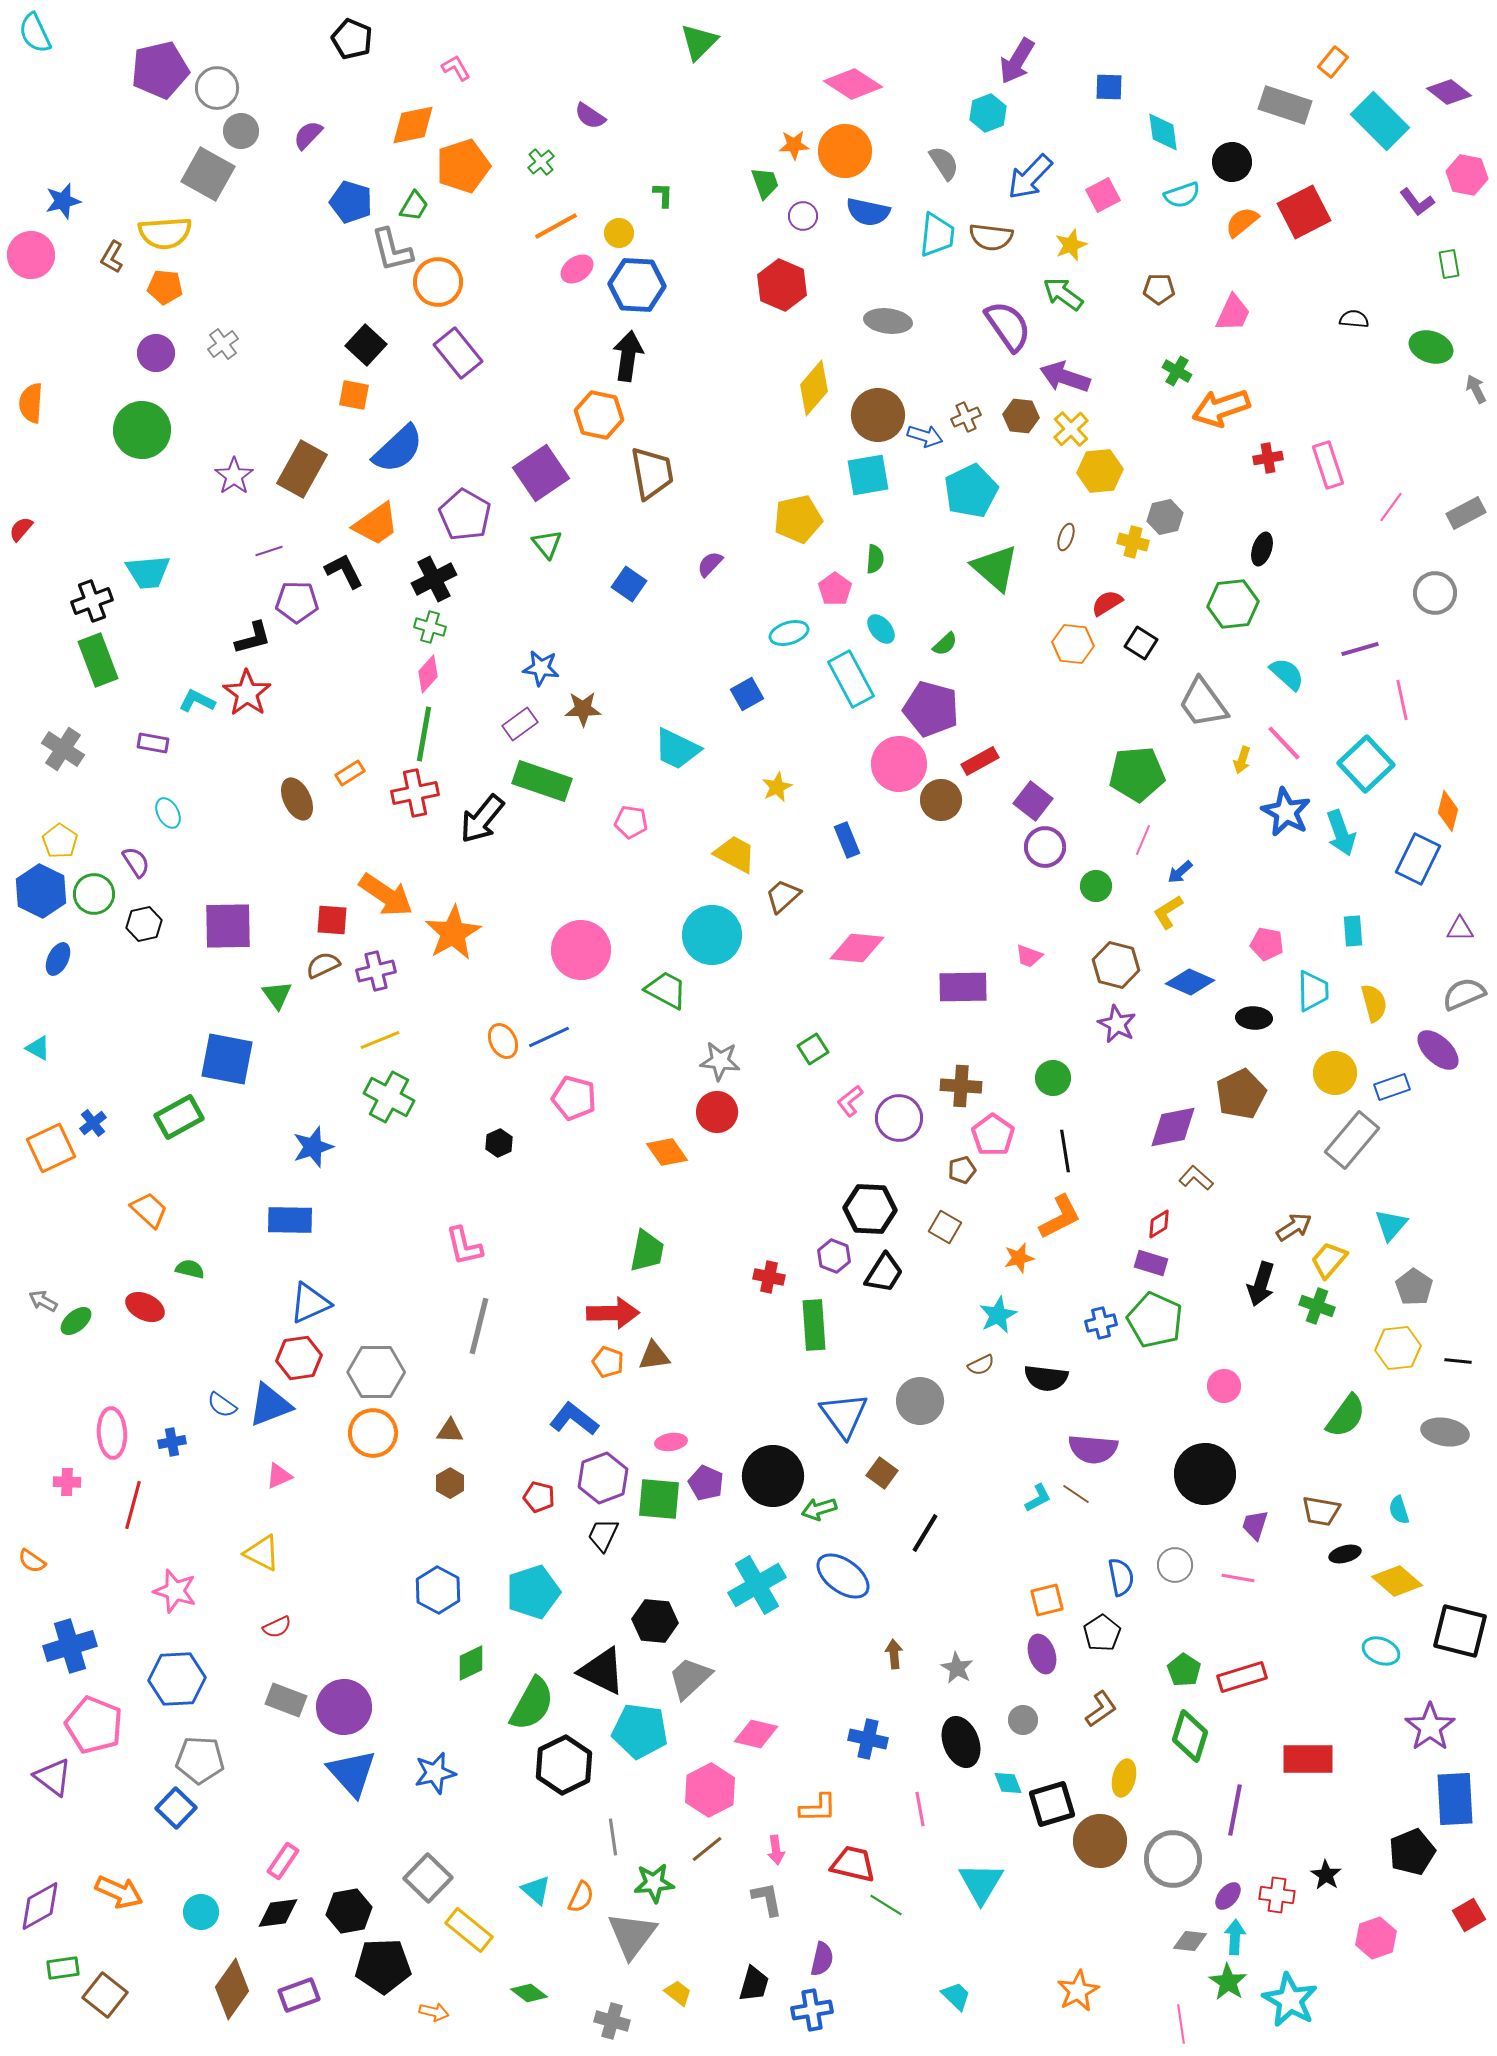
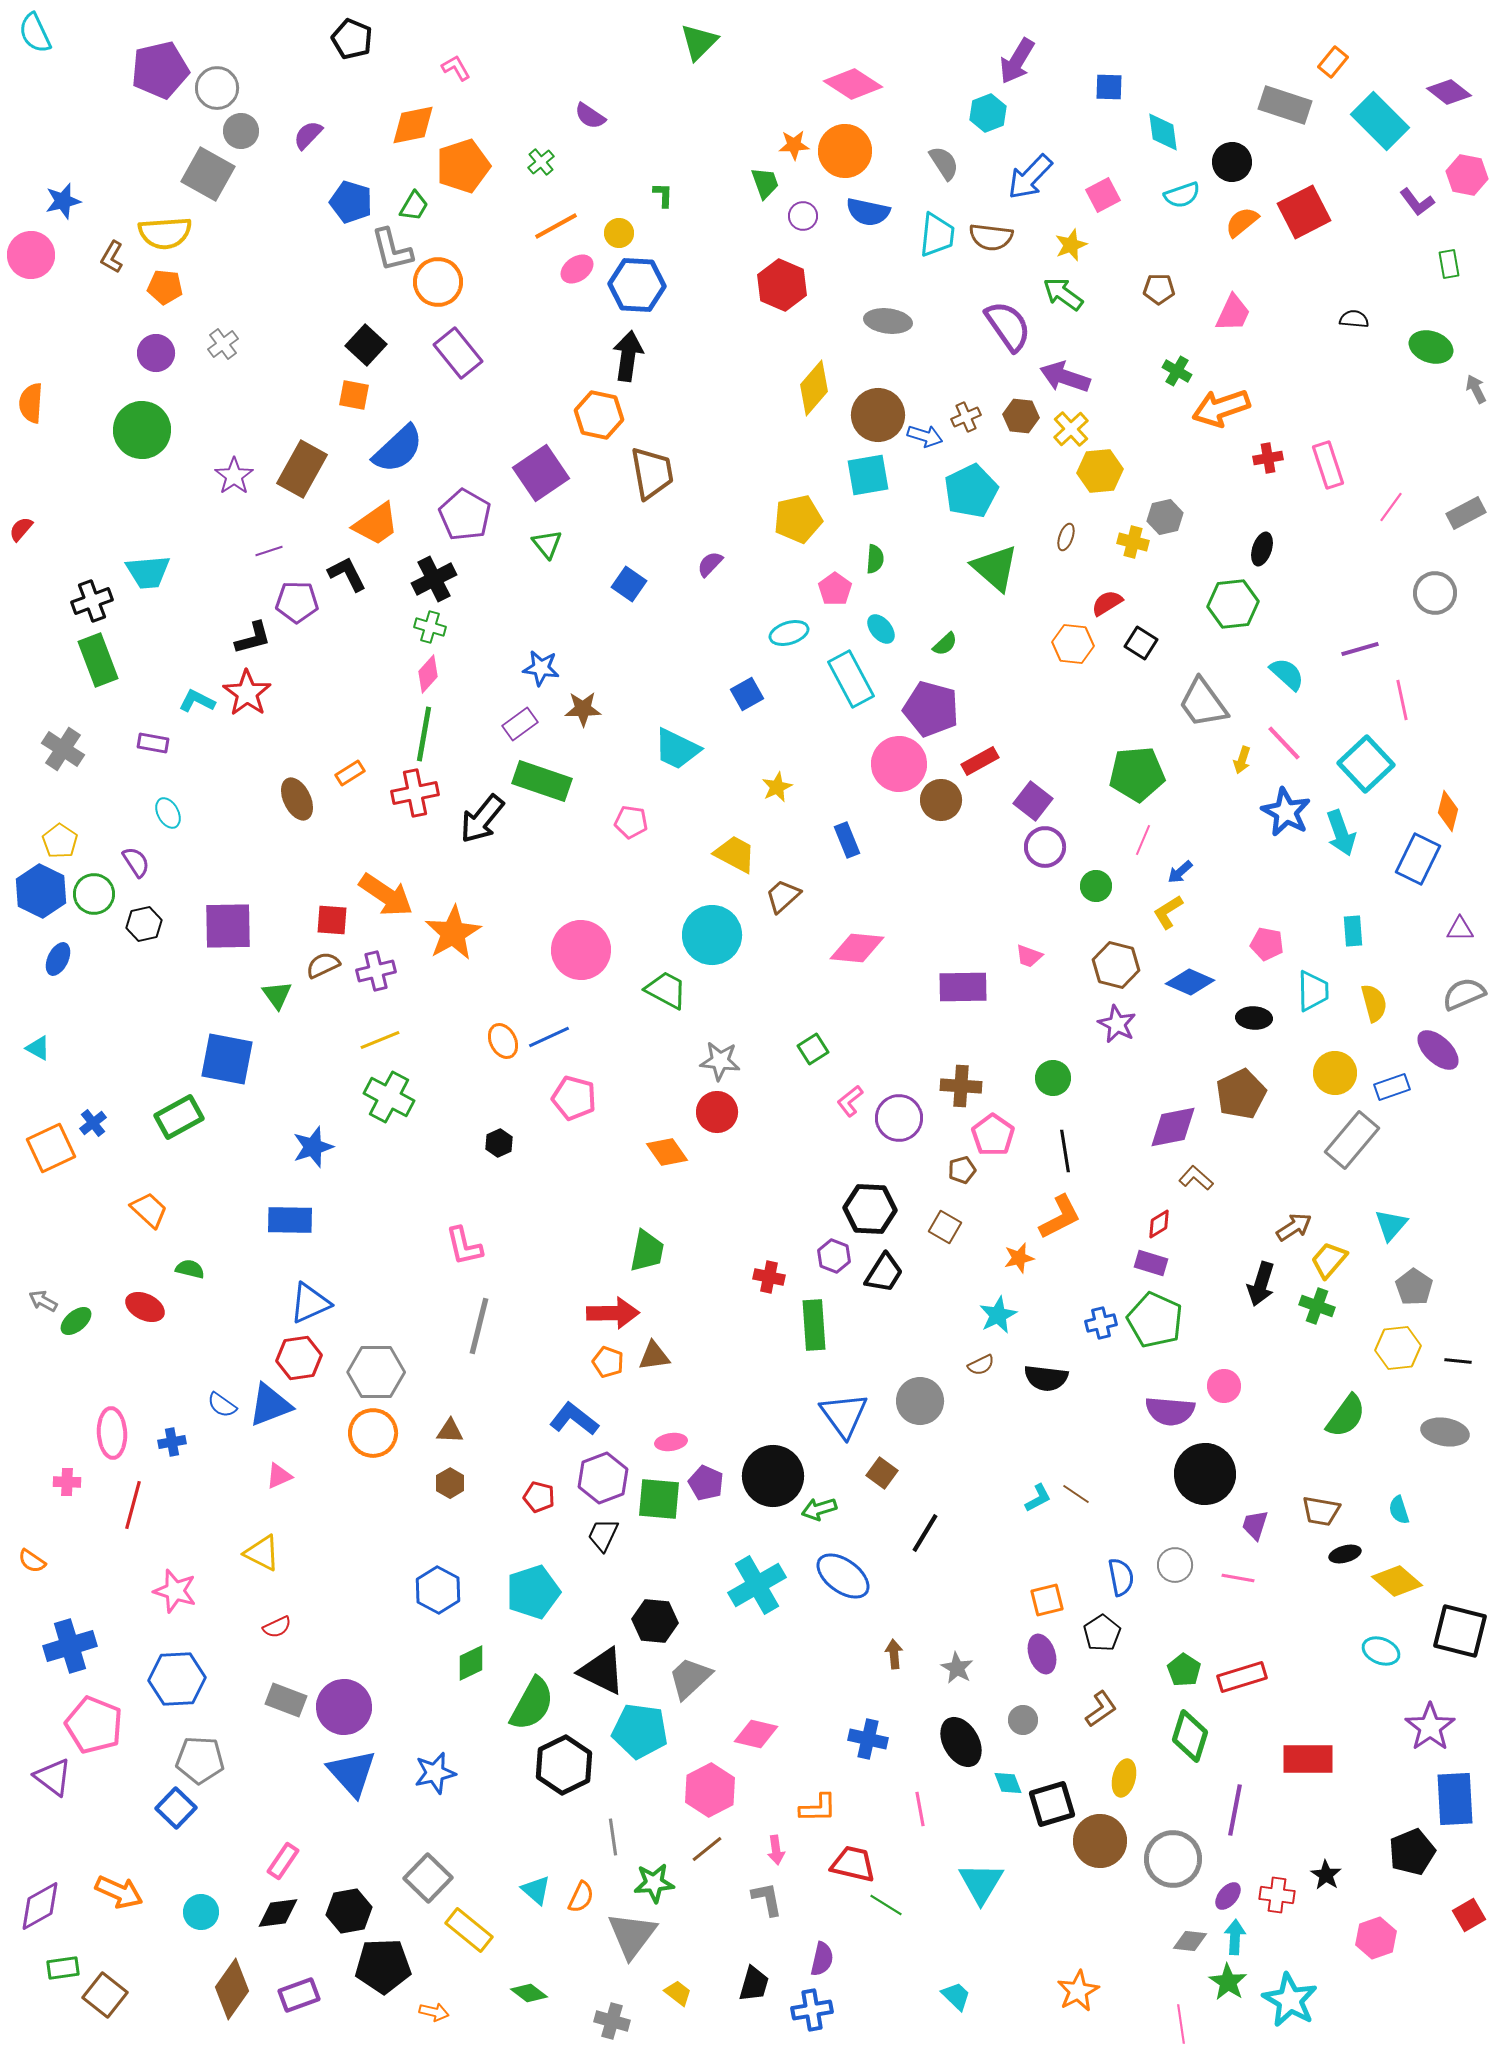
black L-shape at (344, 571): moved 3 px right, 3 px down
purple semicircle at (1093, 1449): moved 77 px right, 38 px up
black ellipse at (961, 1742): rotated 9 degrees counterclockwise
